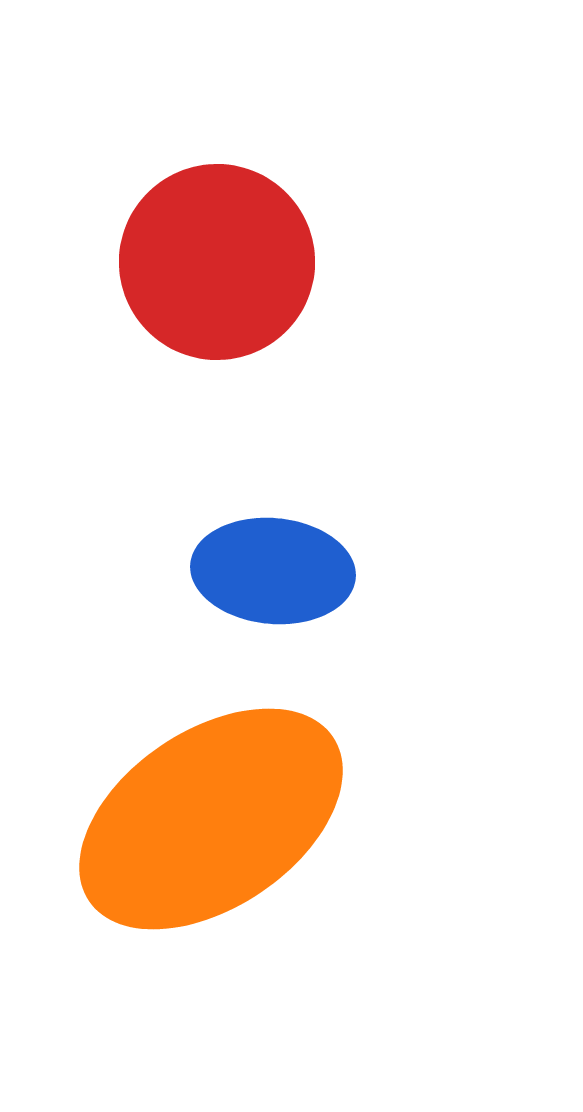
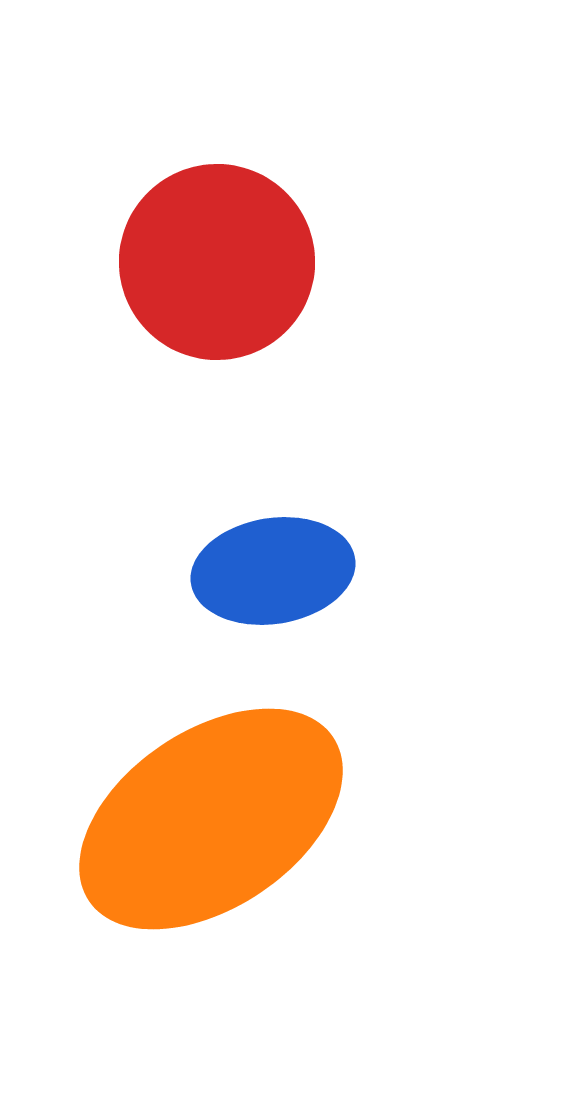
blue ellipse: rotated 14 degrees counterclockwise
